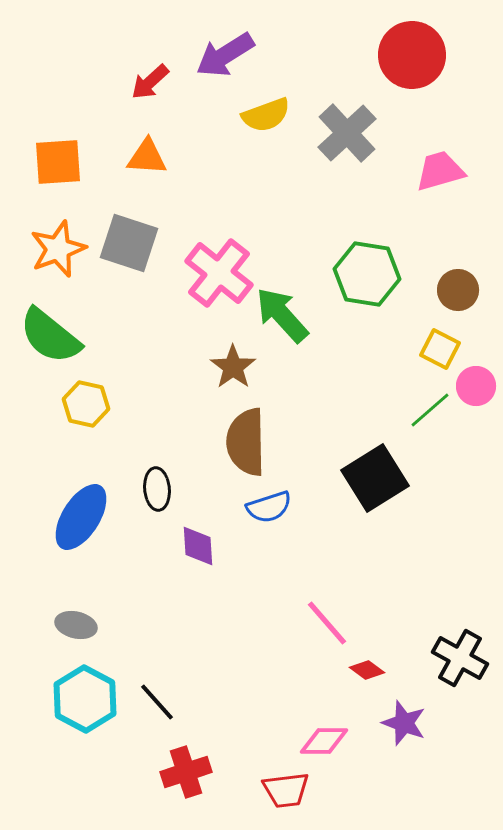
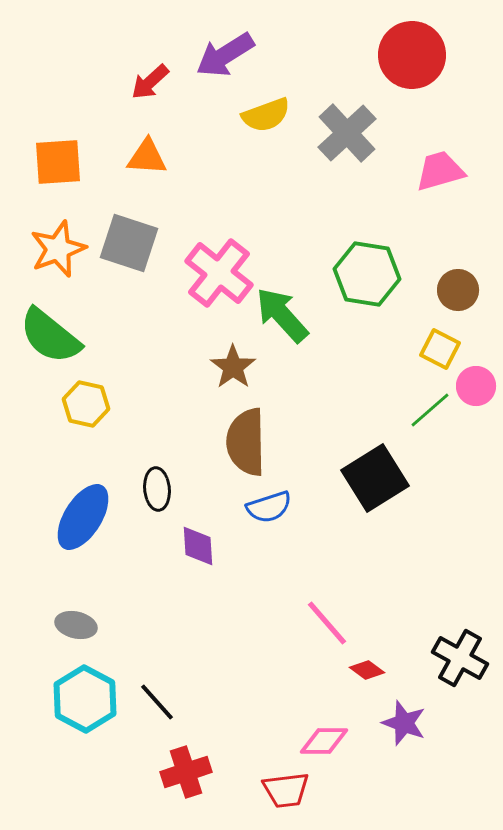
blue ellipse: moved 2 px right
